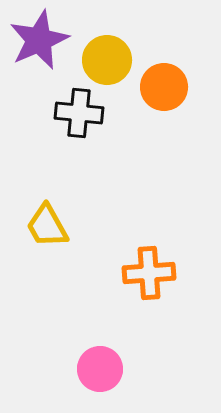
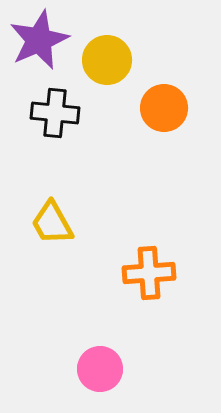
orange circle: moved 21 px down
black cross: moved 24 px left
yellow trapezoid: moved 5 px right, 3 px up
